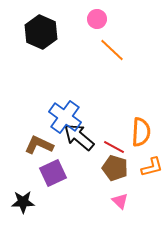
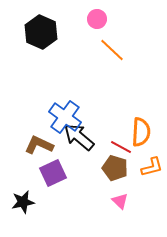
red line: moved 7 px right
black star: rotated 10 degrees counterclockwise
